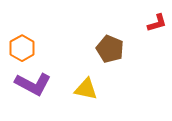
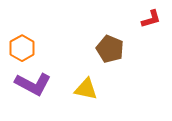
red L-shape: moved 6 px left, 4 px up
